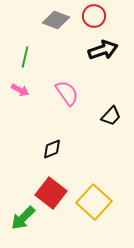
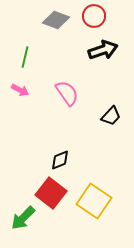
black diamond: moved 8 px right, 11 px down
yellow square: moved 1 px up; rotated 8 degrees counterclockwise
